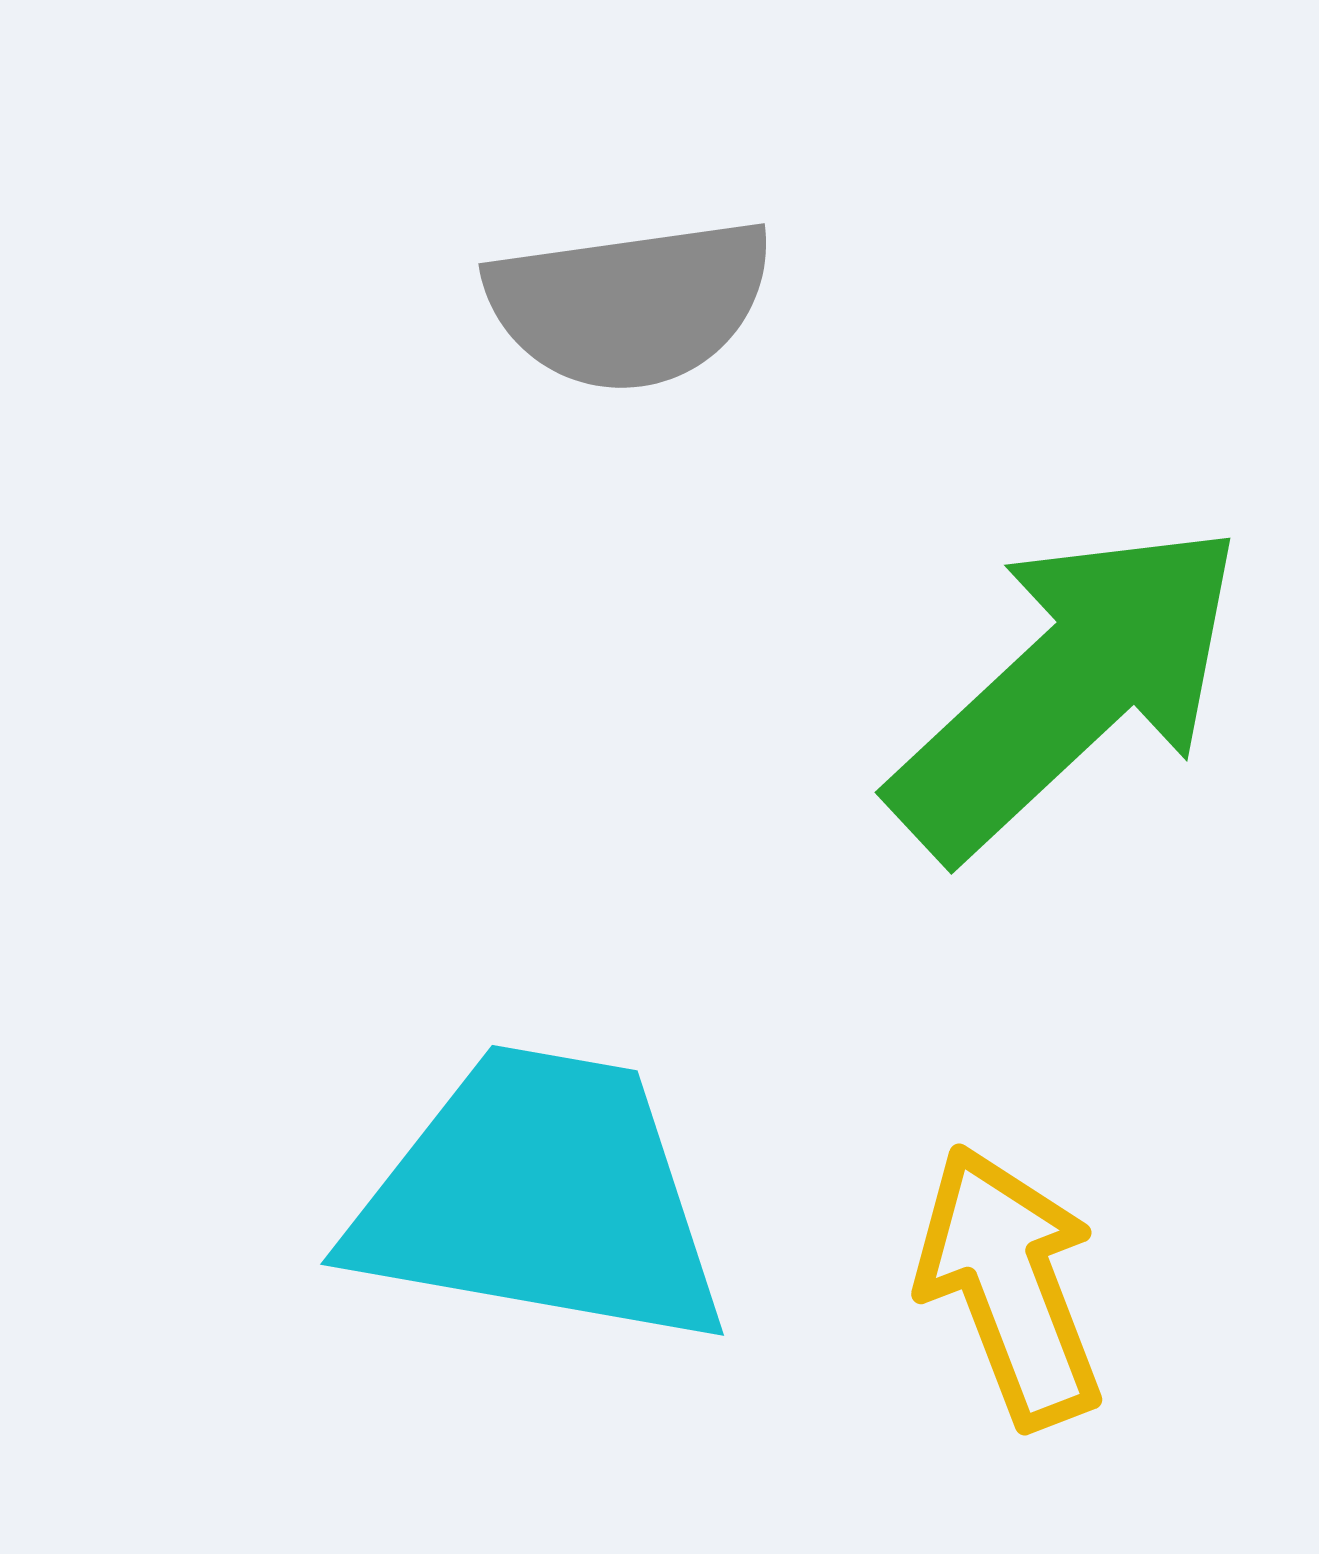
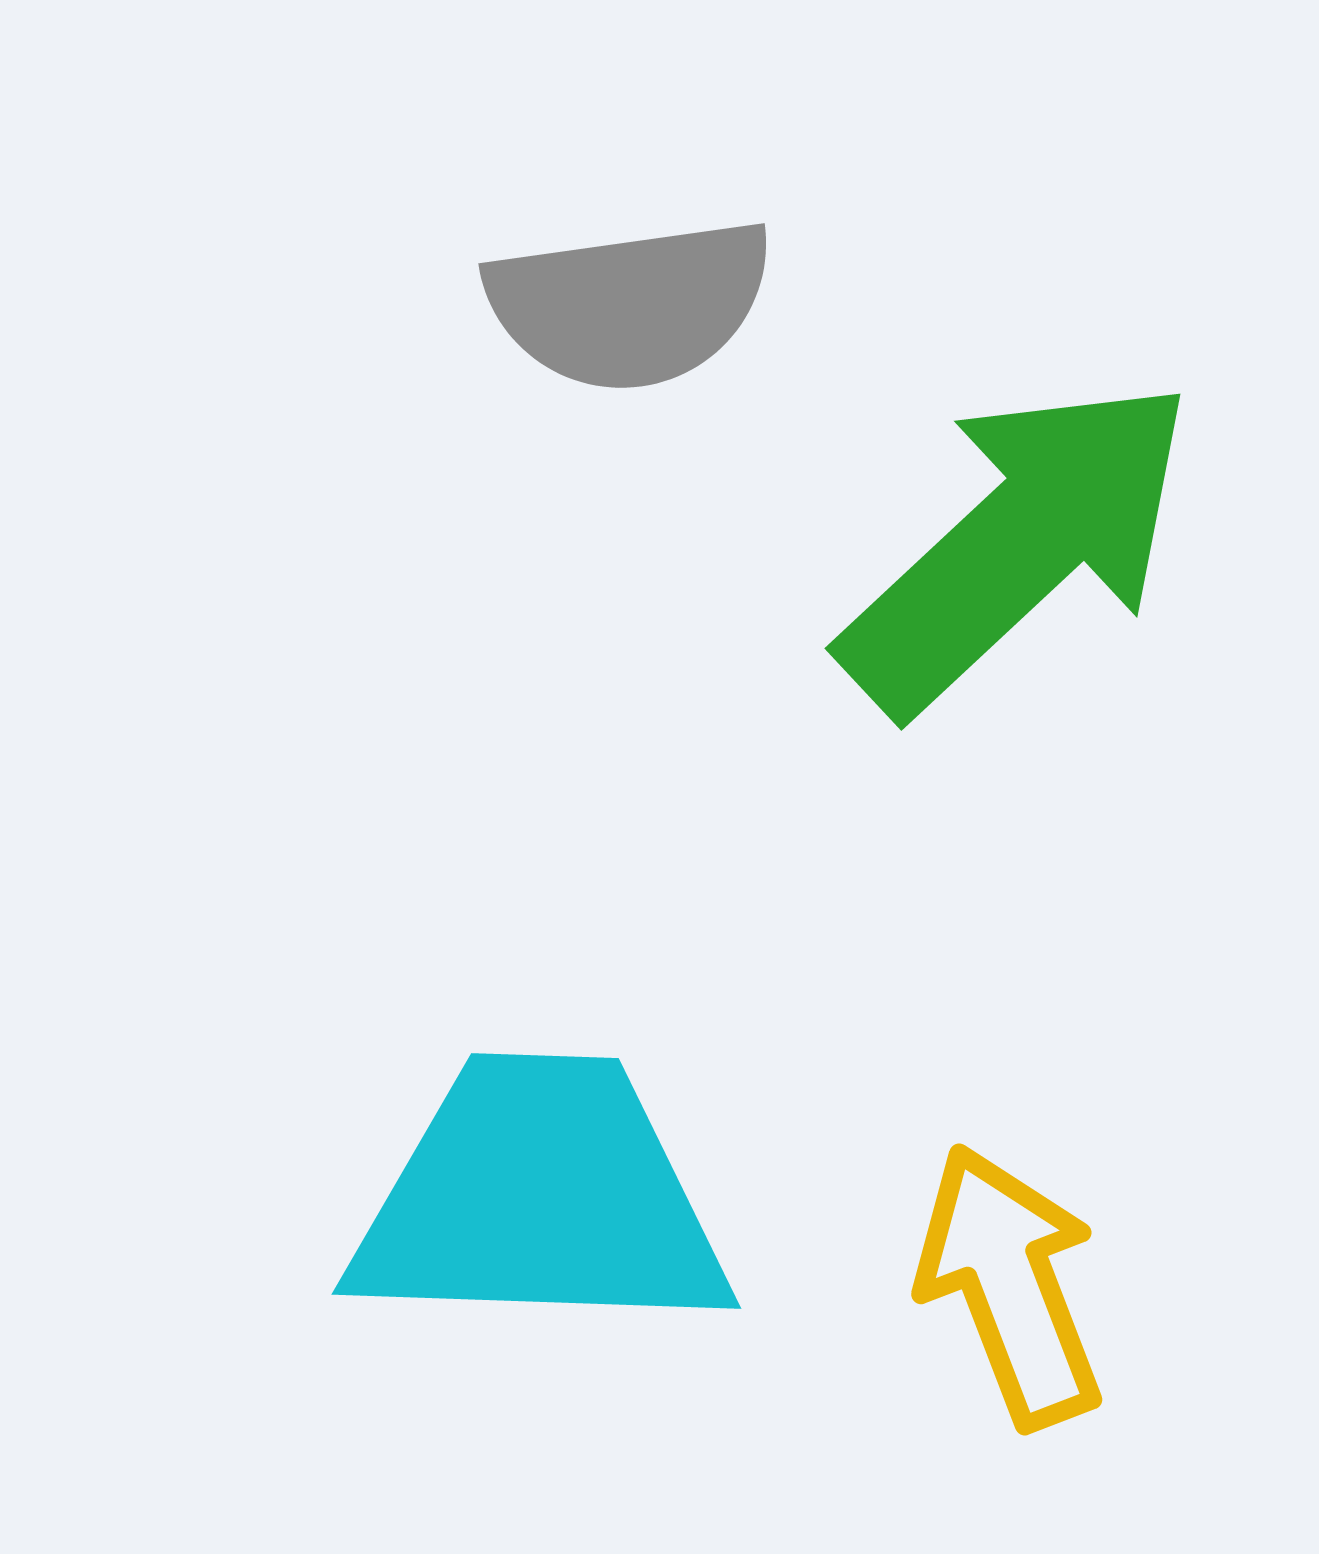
green arrow: moved 50 px left, 144 px up
cyan trapezoid: rotated 8 degrees counterclockwise
